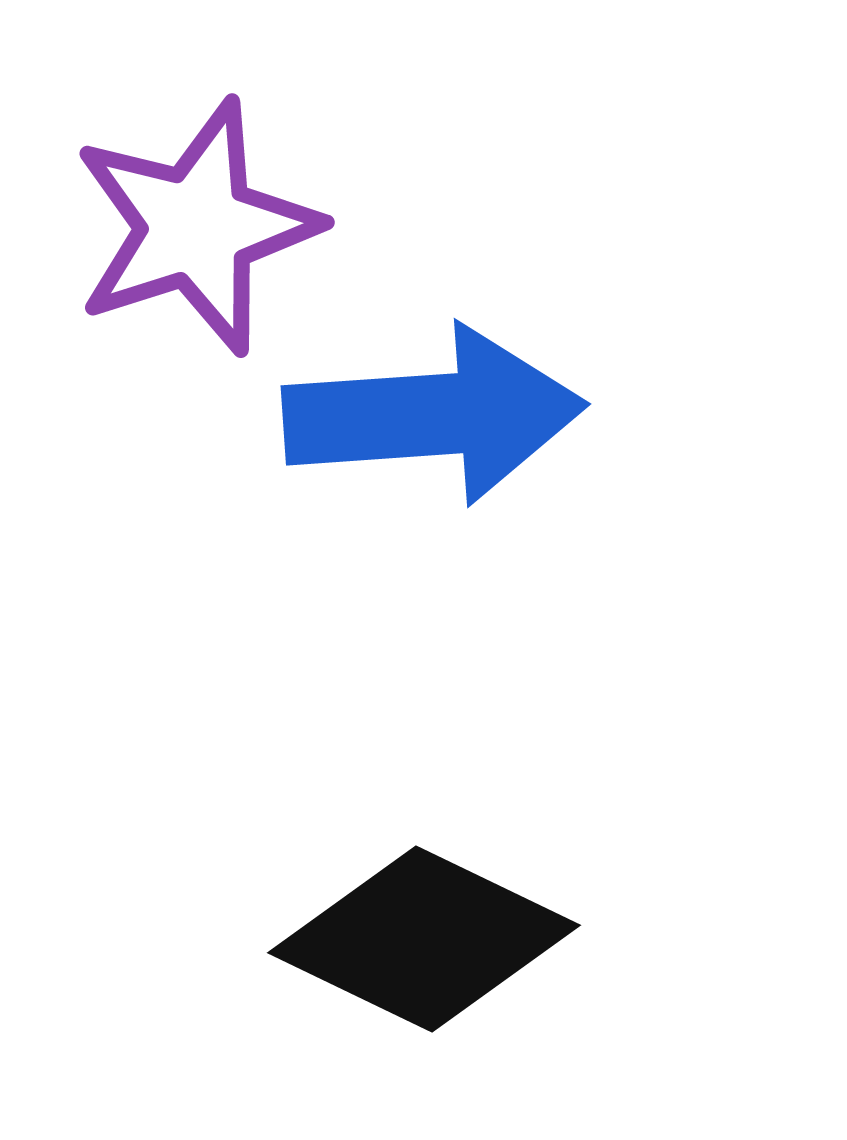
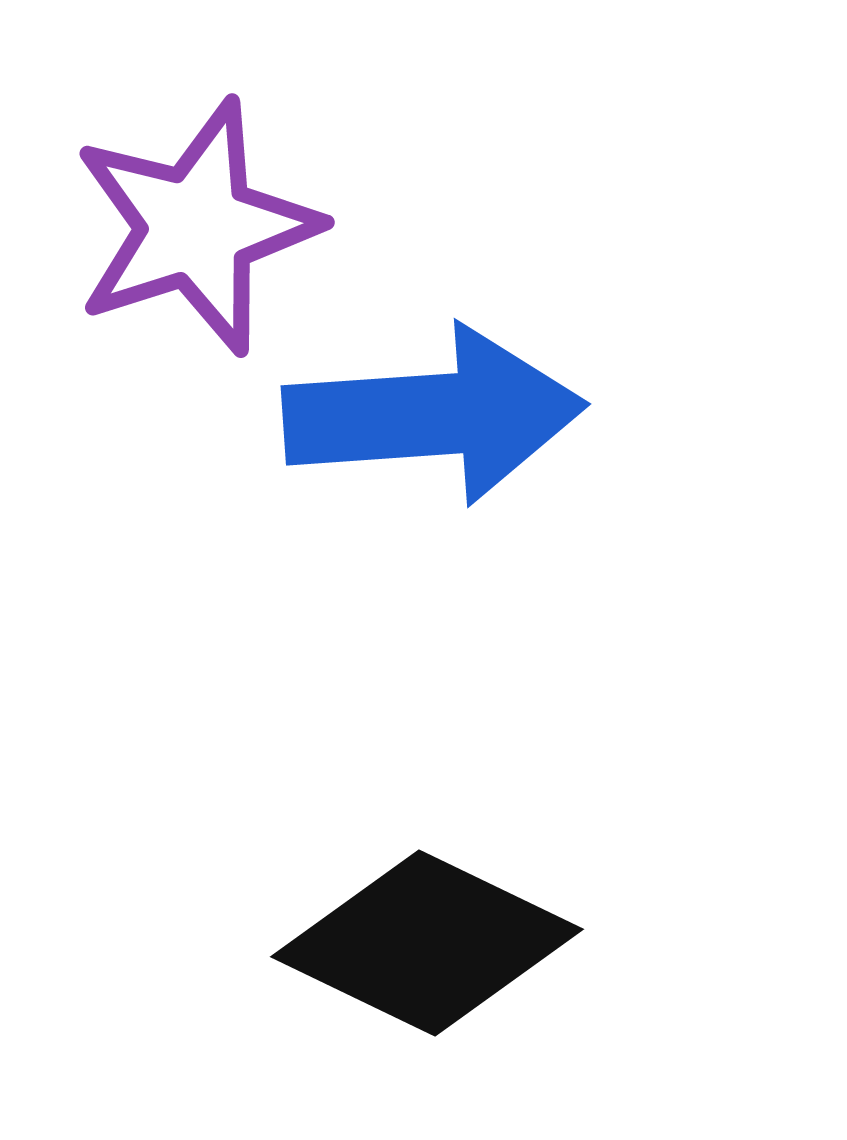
black diamond: moved 3 px right, 4 px down
